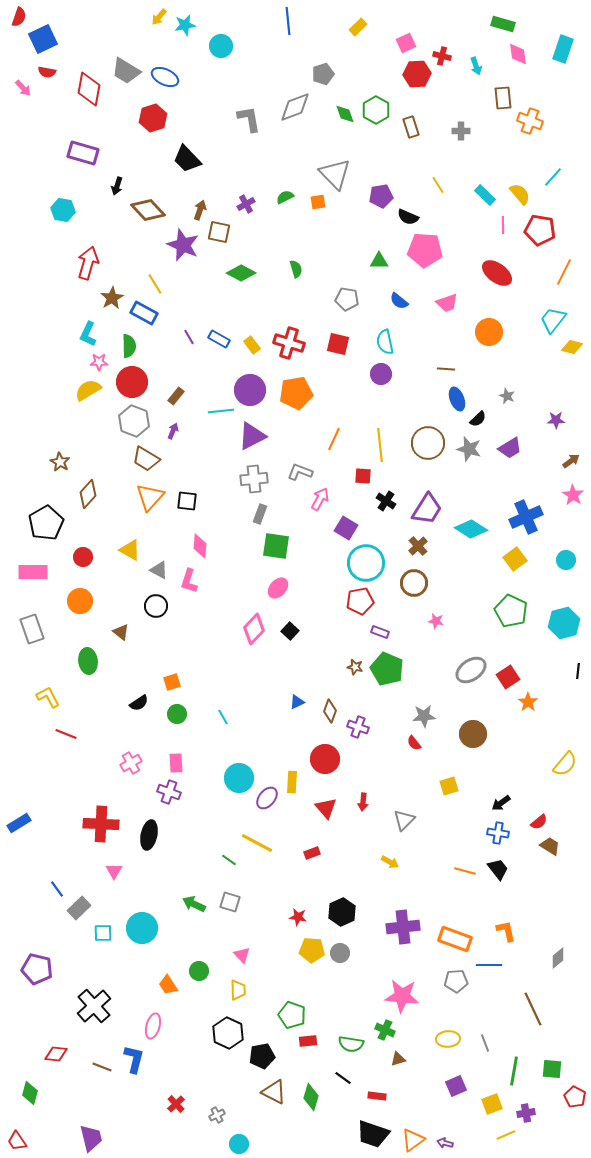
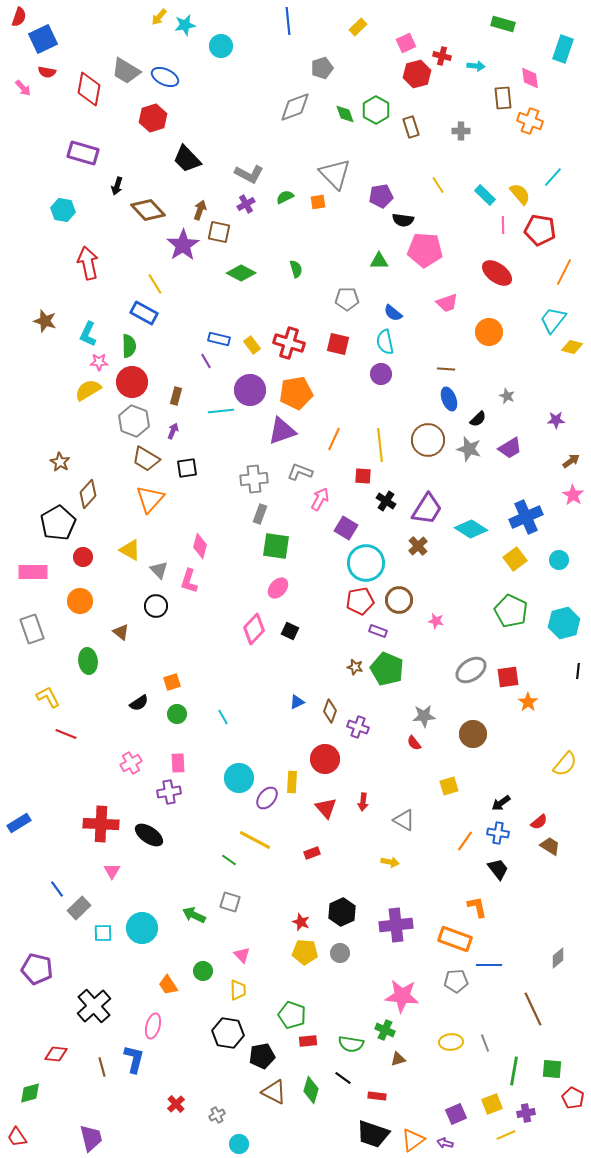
pink diamond at (518, 54): moved 12 px right, 24 px down
cyan arrow at (476, 66): rotated 66 degrees counterclockwise
gray pentagon at (323, 74): moved 1 px left, 6 px up
red hexagon at (417, 74): rotated 12 degrees counterclockwise
gray L-shape at (249, 119): moved 55 px down; rotated 128 degrees clockwise
black semicircle at (408, 217): moved 5 px left, 3 px down; rotated 15 degrees counterclockwise
purple star at (183, 245): rotated 16 degrees clockwise
red arrow at (88, 263): rotated 28 degrees counterclockwise
brown star at (112, 298): moved 67 px left, 23 px down; rotated 25 degrees counterclockwise
gray pentagon at (347, 299): rotated 10 degrees counterclockwise
blue semicircle at (399, 301): moved 6 px left, 12 px down
purple line at (189, 337): moved 17 px right, 24 px down
blue rectangle at (219, 339): rotated 15 degrees counterclockwise
brown rectangle at (176, 396): rotated 24 degrees counterclockwise
blue ellipse at (457, 399): moved 8 px left
purple triangle at (252, 436): moved 30 px right, 5 px up; rotated 8 degrees clockwise
brown circle at (428, 443): moved 3 px up
orange triangle at (150, 497): moved 2 px down
black square at (187, 501): moved 33 px up; rotated 15 degrees counterclockwise
black pentagon at (46, 523): moved 12 px right
pink diamond at (200, 546): rotated 10 degrees clockwise
cyan circle at (566, 560): moved 7 px left
gray triangle at (159, 570): rotated 18 degrees clockwise
brown circle at (414, 583): moved 15 px left, 17 px down
black square at (290, 631): rotated 18 degrees counterclockwise
purple rectangle at (380, 632): moved 2 px left, 1 px up
red square at (508, 677): rotated 25 degrees clockwise
pink rectangle at (176, 763): moved 2 px right
purple cross at (169, 792): rotated 30 degrees counterclockwise
gray triangle at (404, 820): rotated 45 degrees counterclockwise
black ellipse at (149, 835): rotated 68 degrees counterclockwise
yellow line at (257, 843): moved 2 px left, 3 px up
yellow arrow at (390, 862): rotated 18 degrees counterclockwise
pink triangle at (114, 871): moved 2 px left
orange line at (465, 871): moved 30 px up; rotated 70 degrees counterclockwise
green arrow at (194, 904): moved 11 px down
red star at (298, 917): moved 3 px right, 5 px down; rotated 12 degrees clockwise
purple cross at (403, 927): moved 7 px left, 2 px up
orange L-shape at (506, 931): moved 29 px left, 24 px up
yellow pentagon at (312, 950): moved 7 px left, 2 px down
green circle at (199, 971): moved 4 px right
black hexagon at (228, 1033): rotated 16 degrees counterclockwise
yellow ellipse at (448, 1039): moved 3 px right, 3 px down
brown line at (102, 1067): rotated 54 degrees clockwise
purple square at (456, 1086): moved 28 px down
green diamond at (30, 1093): rotated 60 degrees clockwise
green diamond at (311, 1097): moved 7 px up
red pentagon at (575, 1097): moved 2 px left, 1 px down
red trapezoid at (17, 1141): moved 4 px up
